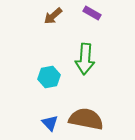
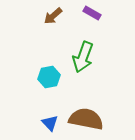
green arrow: moved 2 px left, 2 px up; rotated 16 degrees clockwise
